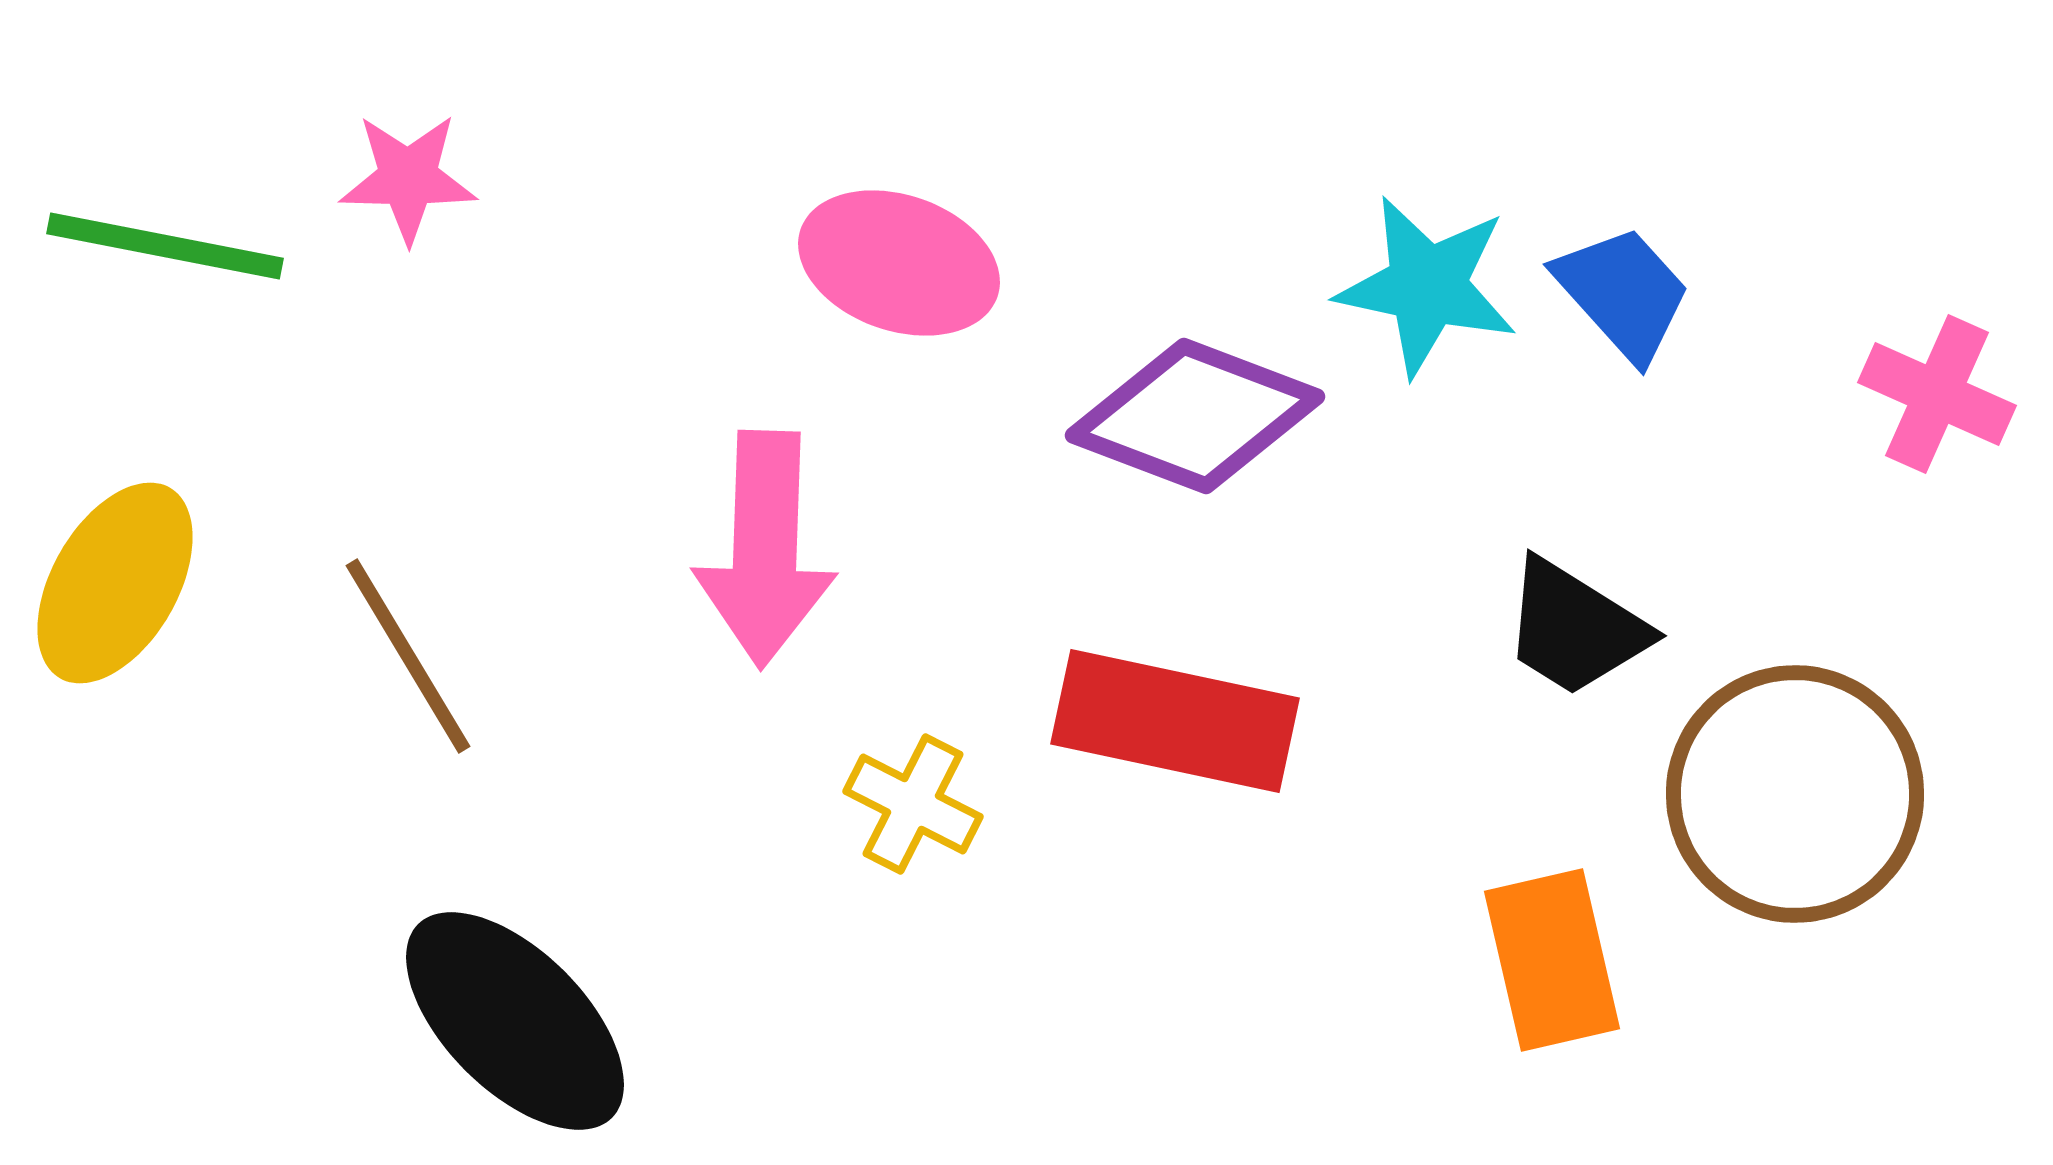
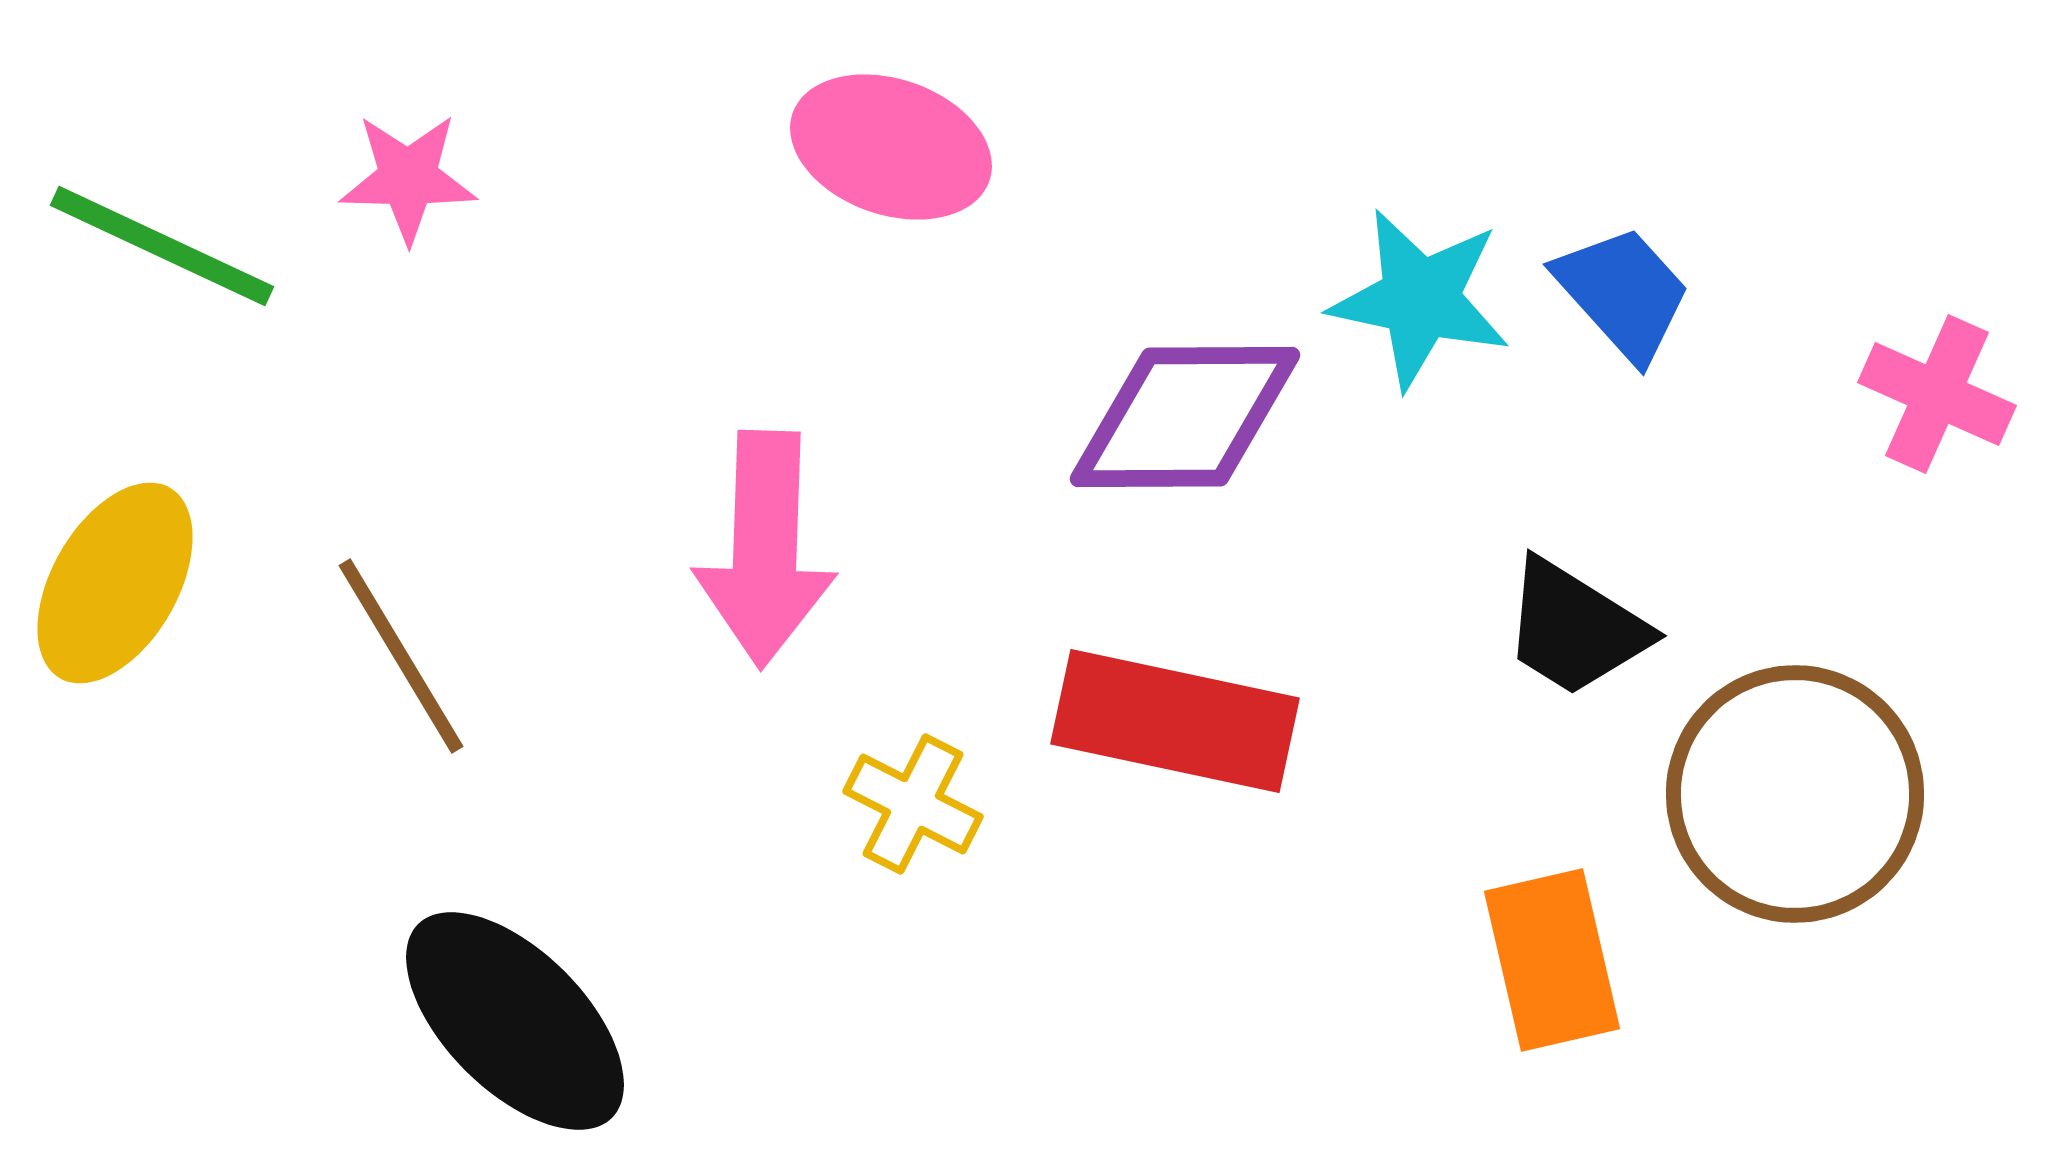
green line: moved 3 px left; rotated 14 degrees clockwise
pink ellipse: moved 8 px left, 116 px up
cyan star: moved 7 px left, 13 px down
purple diamond: moved 10 px left, 1 px down; rotated 21 degrees counterclockwise
brown line: moved 7 px left
